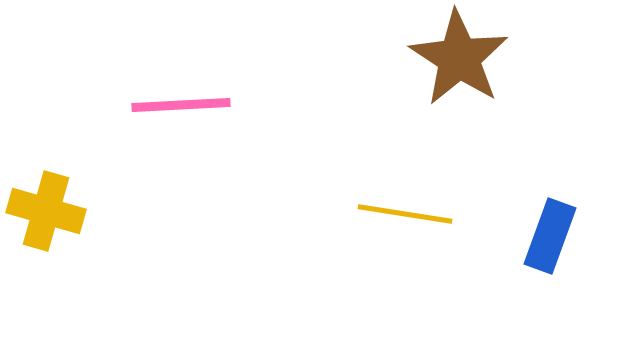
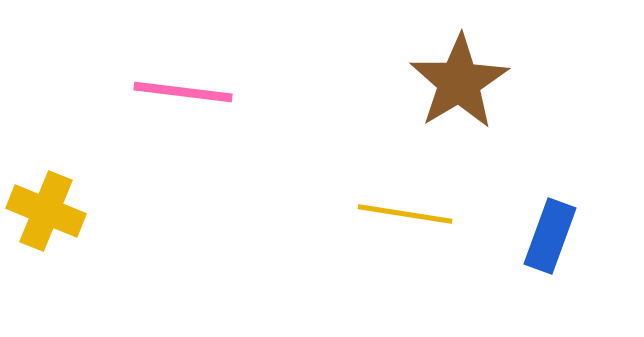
brown star: moved 24 px down; rotated 8 degrees clockwise
pink line: moved 2 px right, 13 px up; rotated 10 degrees clockwise
yellow cross: rotated 6 degrees clockwise
